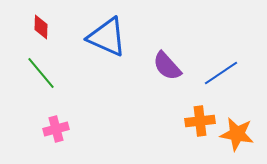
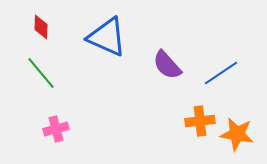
purple semicircle: moved 1 px up
